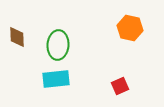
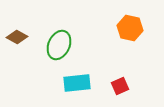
brown diamond: rotated 60 degrees counterclockwise
green ellipse: moved 1 px right; rotated 20 degrees clockwise
cyan rectangle: moved 21 px right, 4 px down
